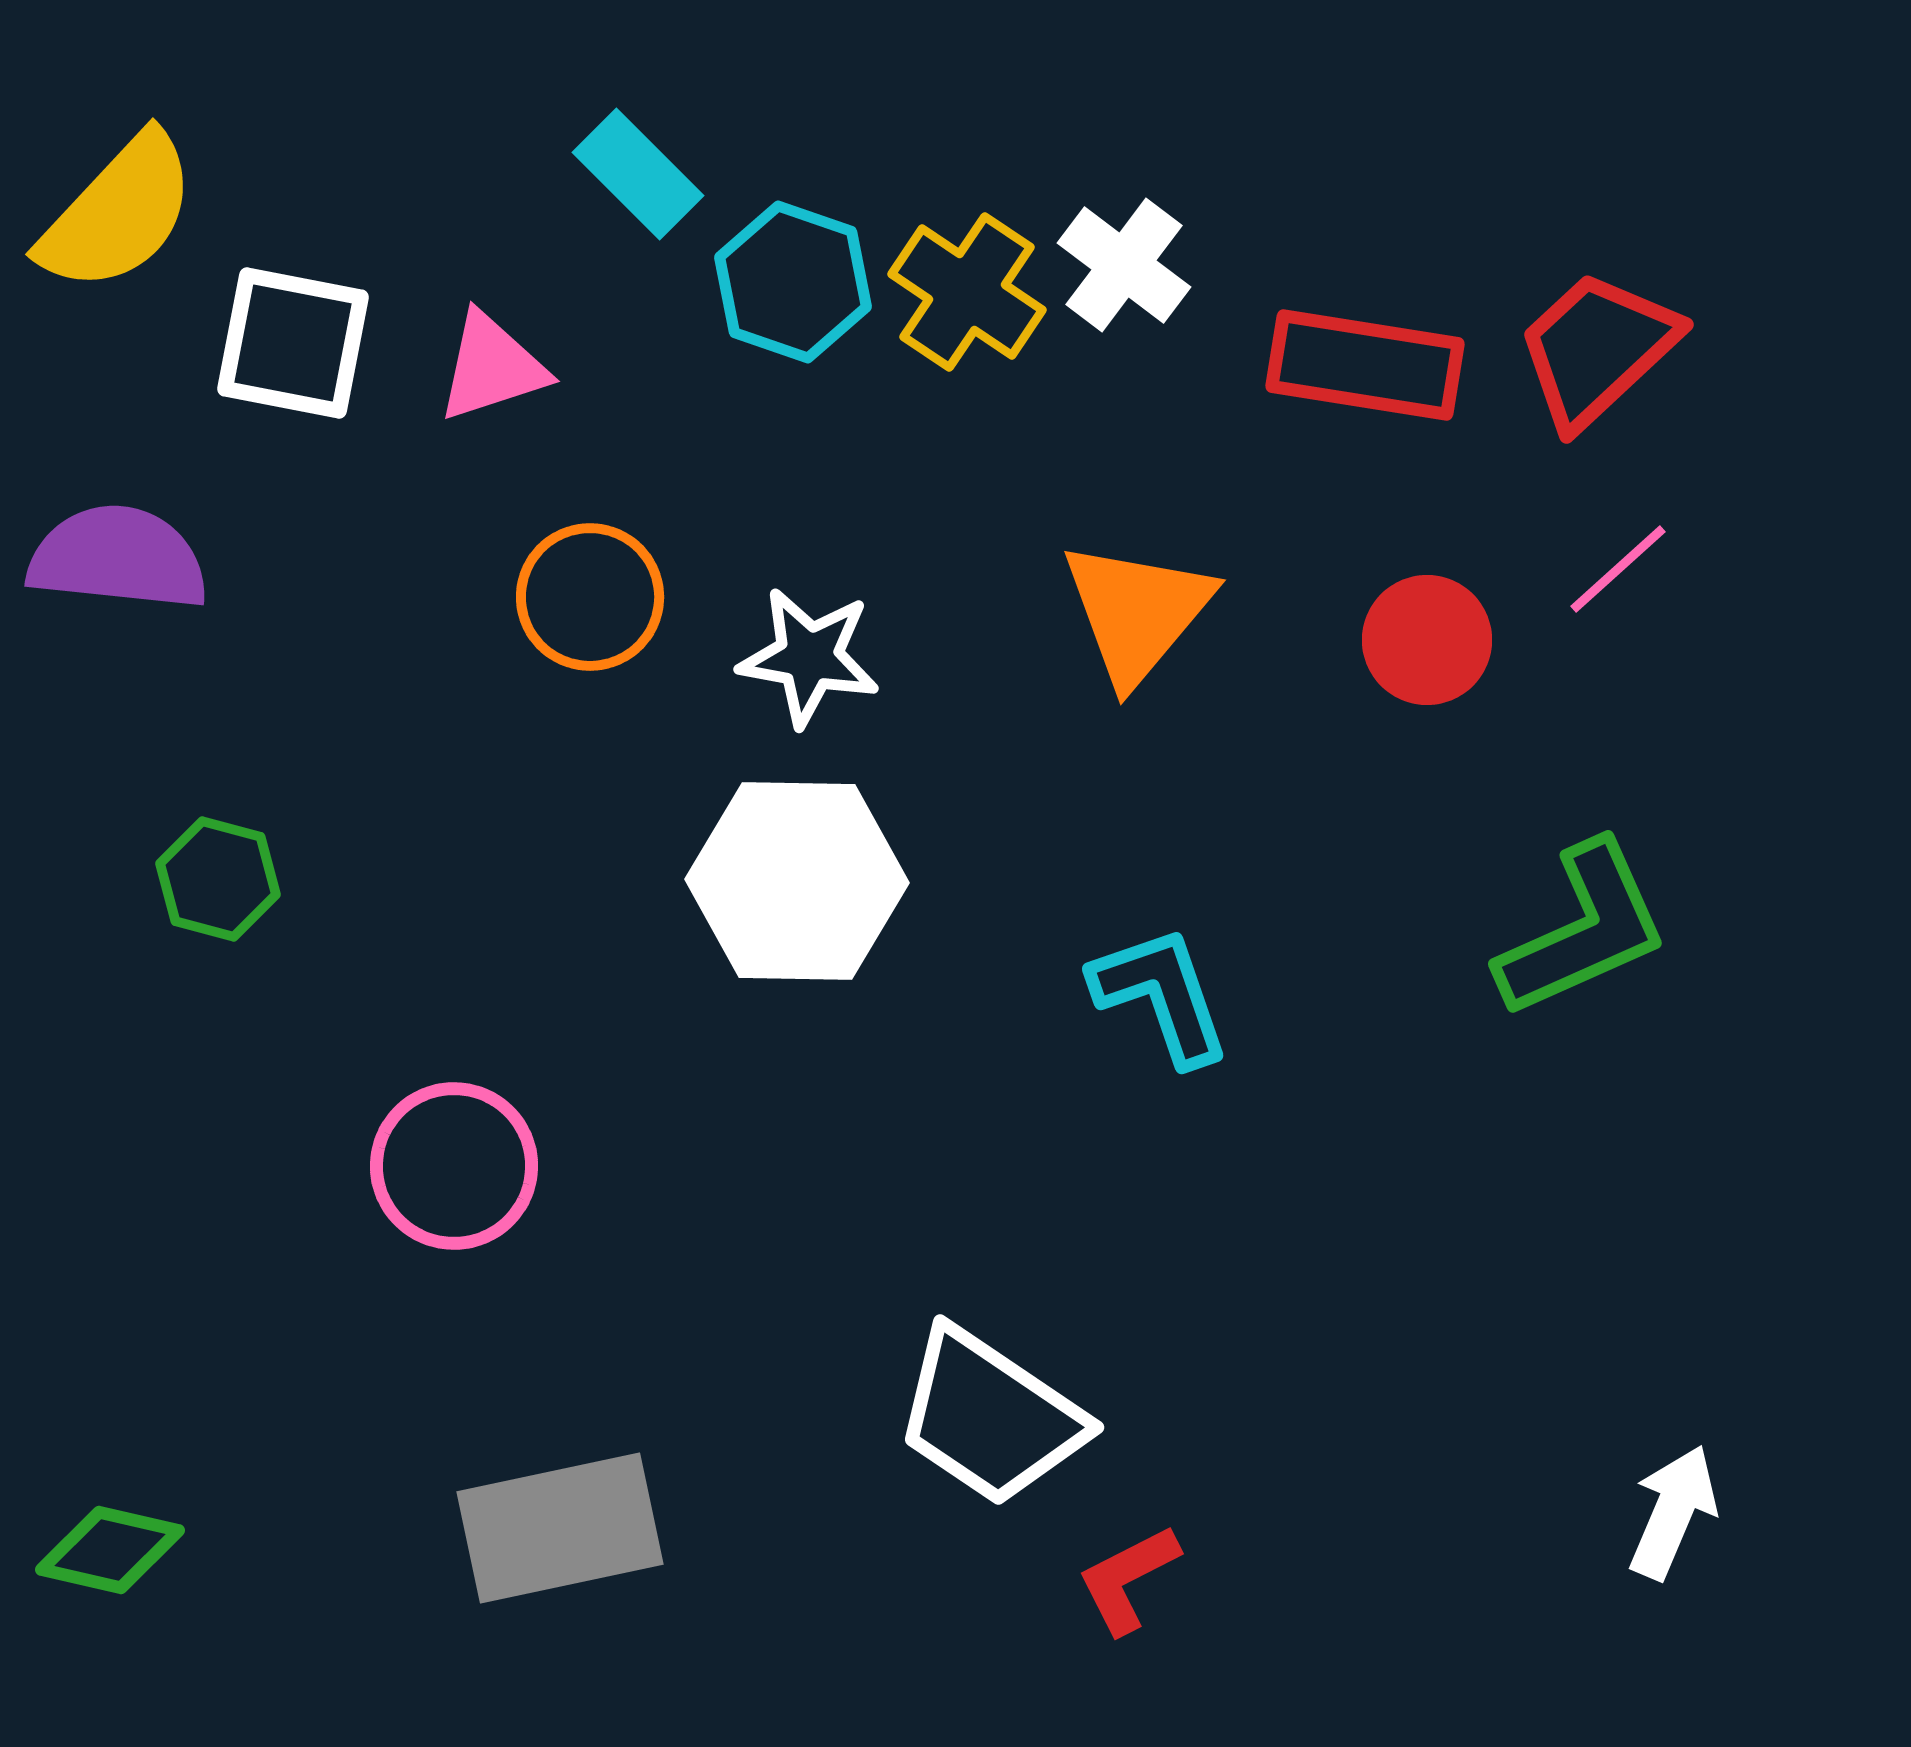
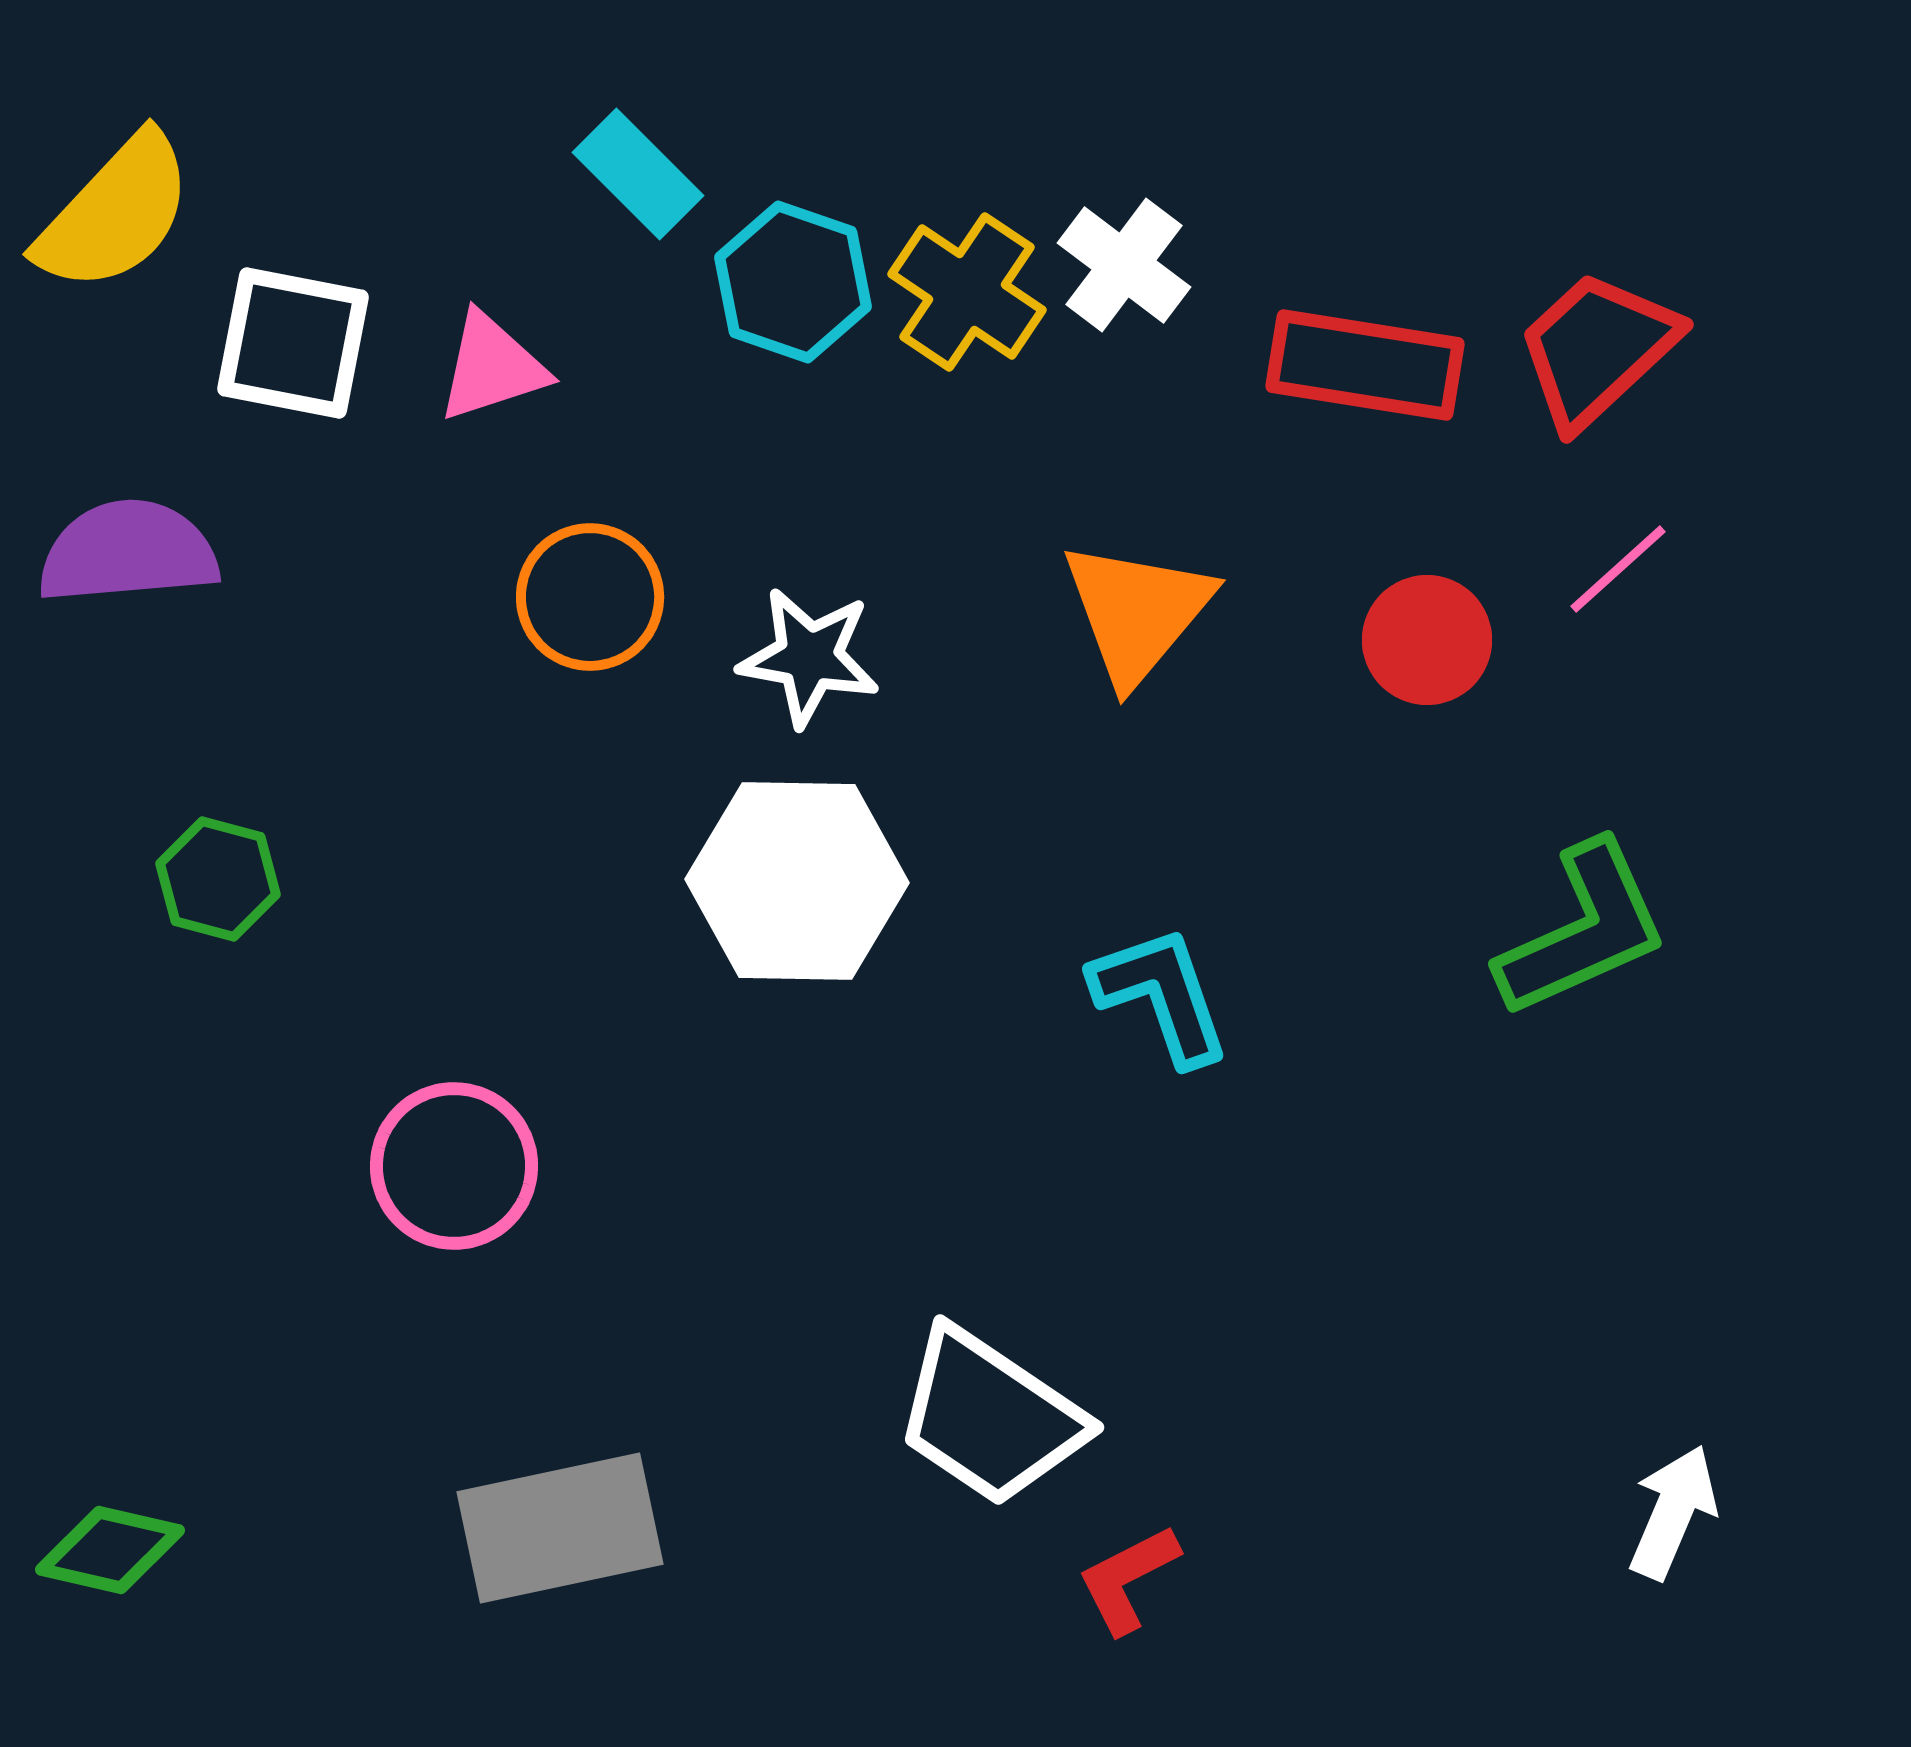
yellow semicircle: moved 3 px left
purple semicircle: moved 10 px right, 6 px up; rotated 11 degrees counterclockwise
